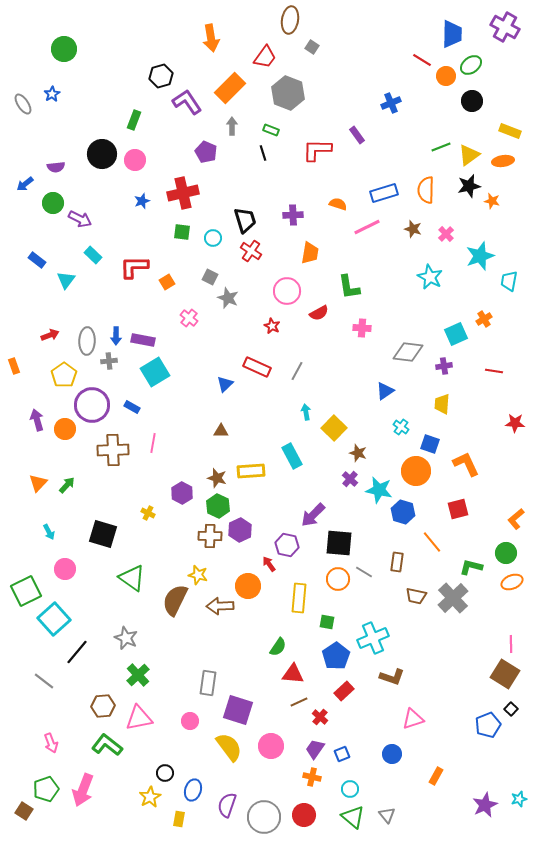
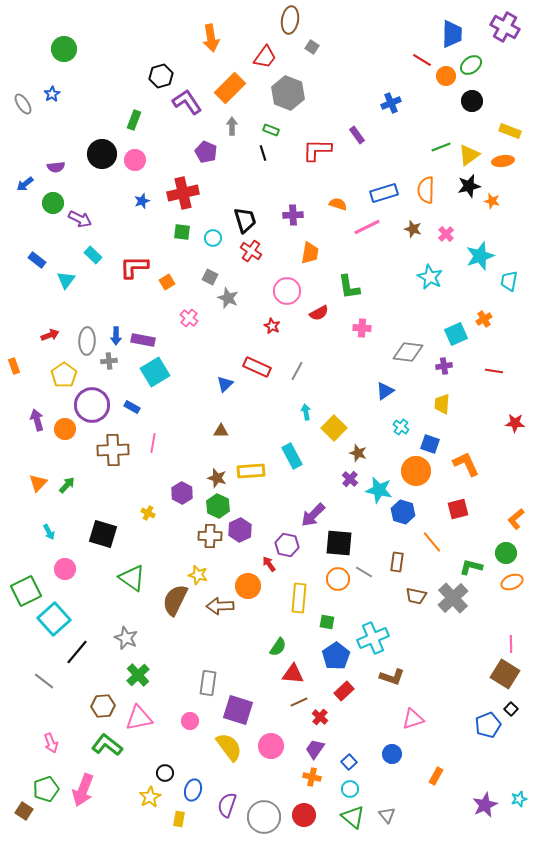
blue square at (342, 754): moved 7 px right, 8 px down; rotated 21 degrees counterclockwise
